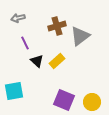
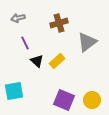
brown cross: moved 2 px right, 3 px up
gray triangle: moved 7 px right, 6 px down
yellow circle: moved 2 px up
